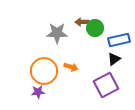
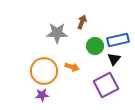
brown arrow: rotated 112 degrees clockwise
green circle: moved 18 px down
blue rectangle: moved 1 px left
black triangle: rotated 16 degrees counterclockwise
orange arrow: moved 1 px right
purple star: moved 4 px right, 3 px down
